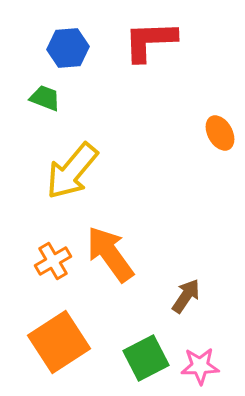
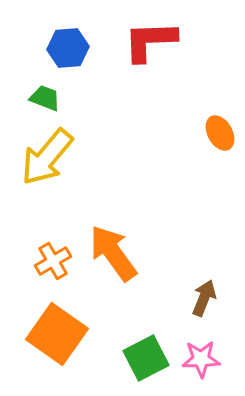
yellow arrow: moved 25 px left, 14 px up
orange arrow: moved 3 px right, 1 px up
brown arrow: moved 18 px right, 2 px down; rotated 12 degrees counterclockwise
orange square: moved 2 px left, 8 px up; rotated 22 degrees counterclockwise
pink star: moved 1 px right, 7 px up
